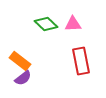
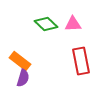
purple semicircle: rotated 36 degrees counterclockwise
